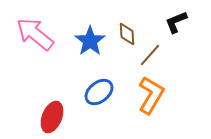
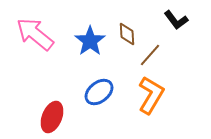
black L-shape: moved 2 px up; rotated 105 degrees counterclockwise
